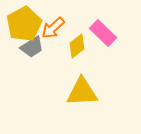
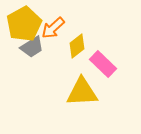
pink rectangle: moved 31 px down
